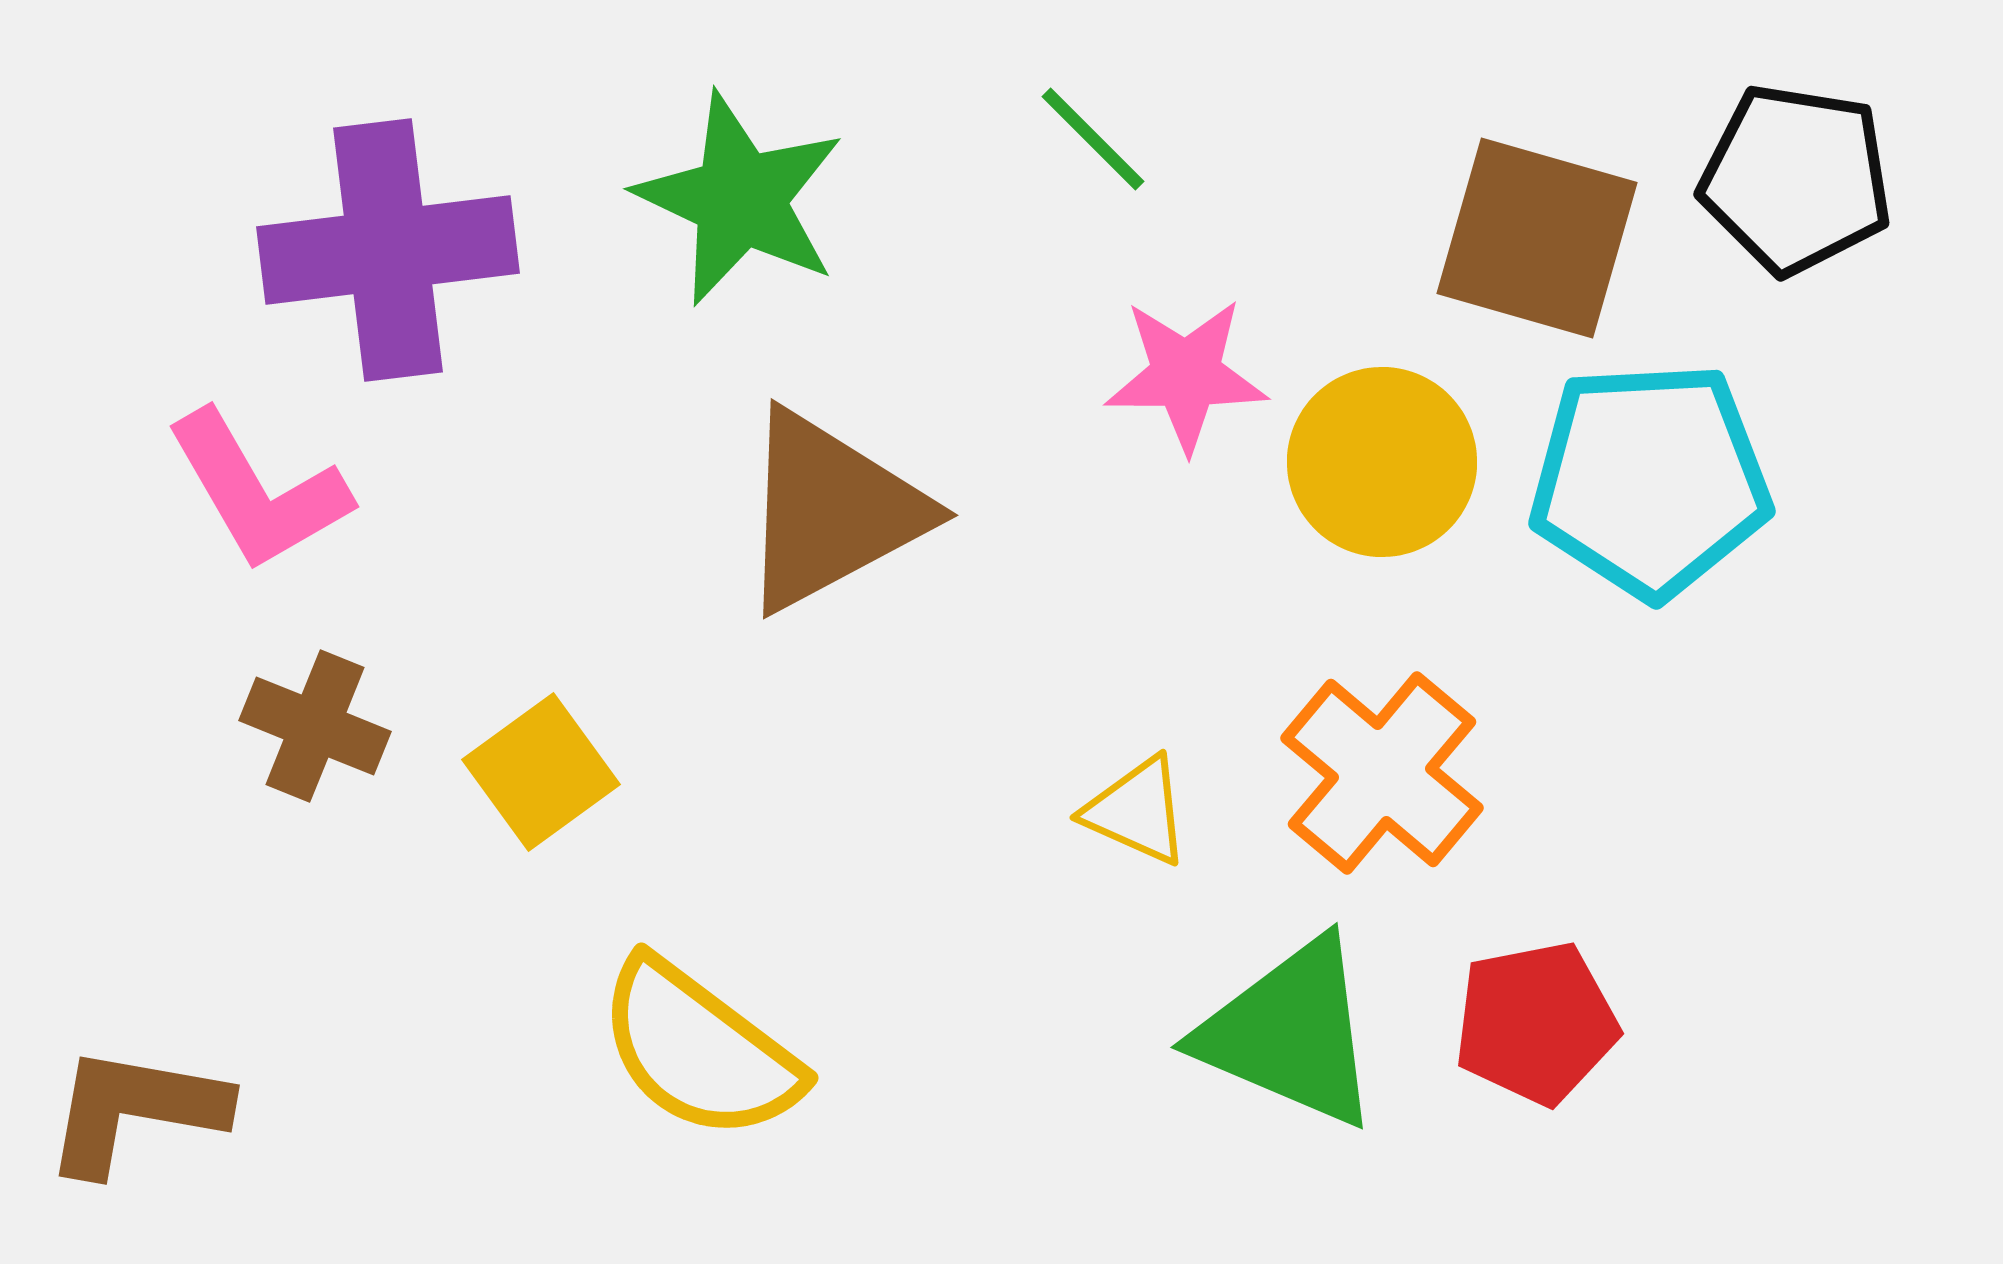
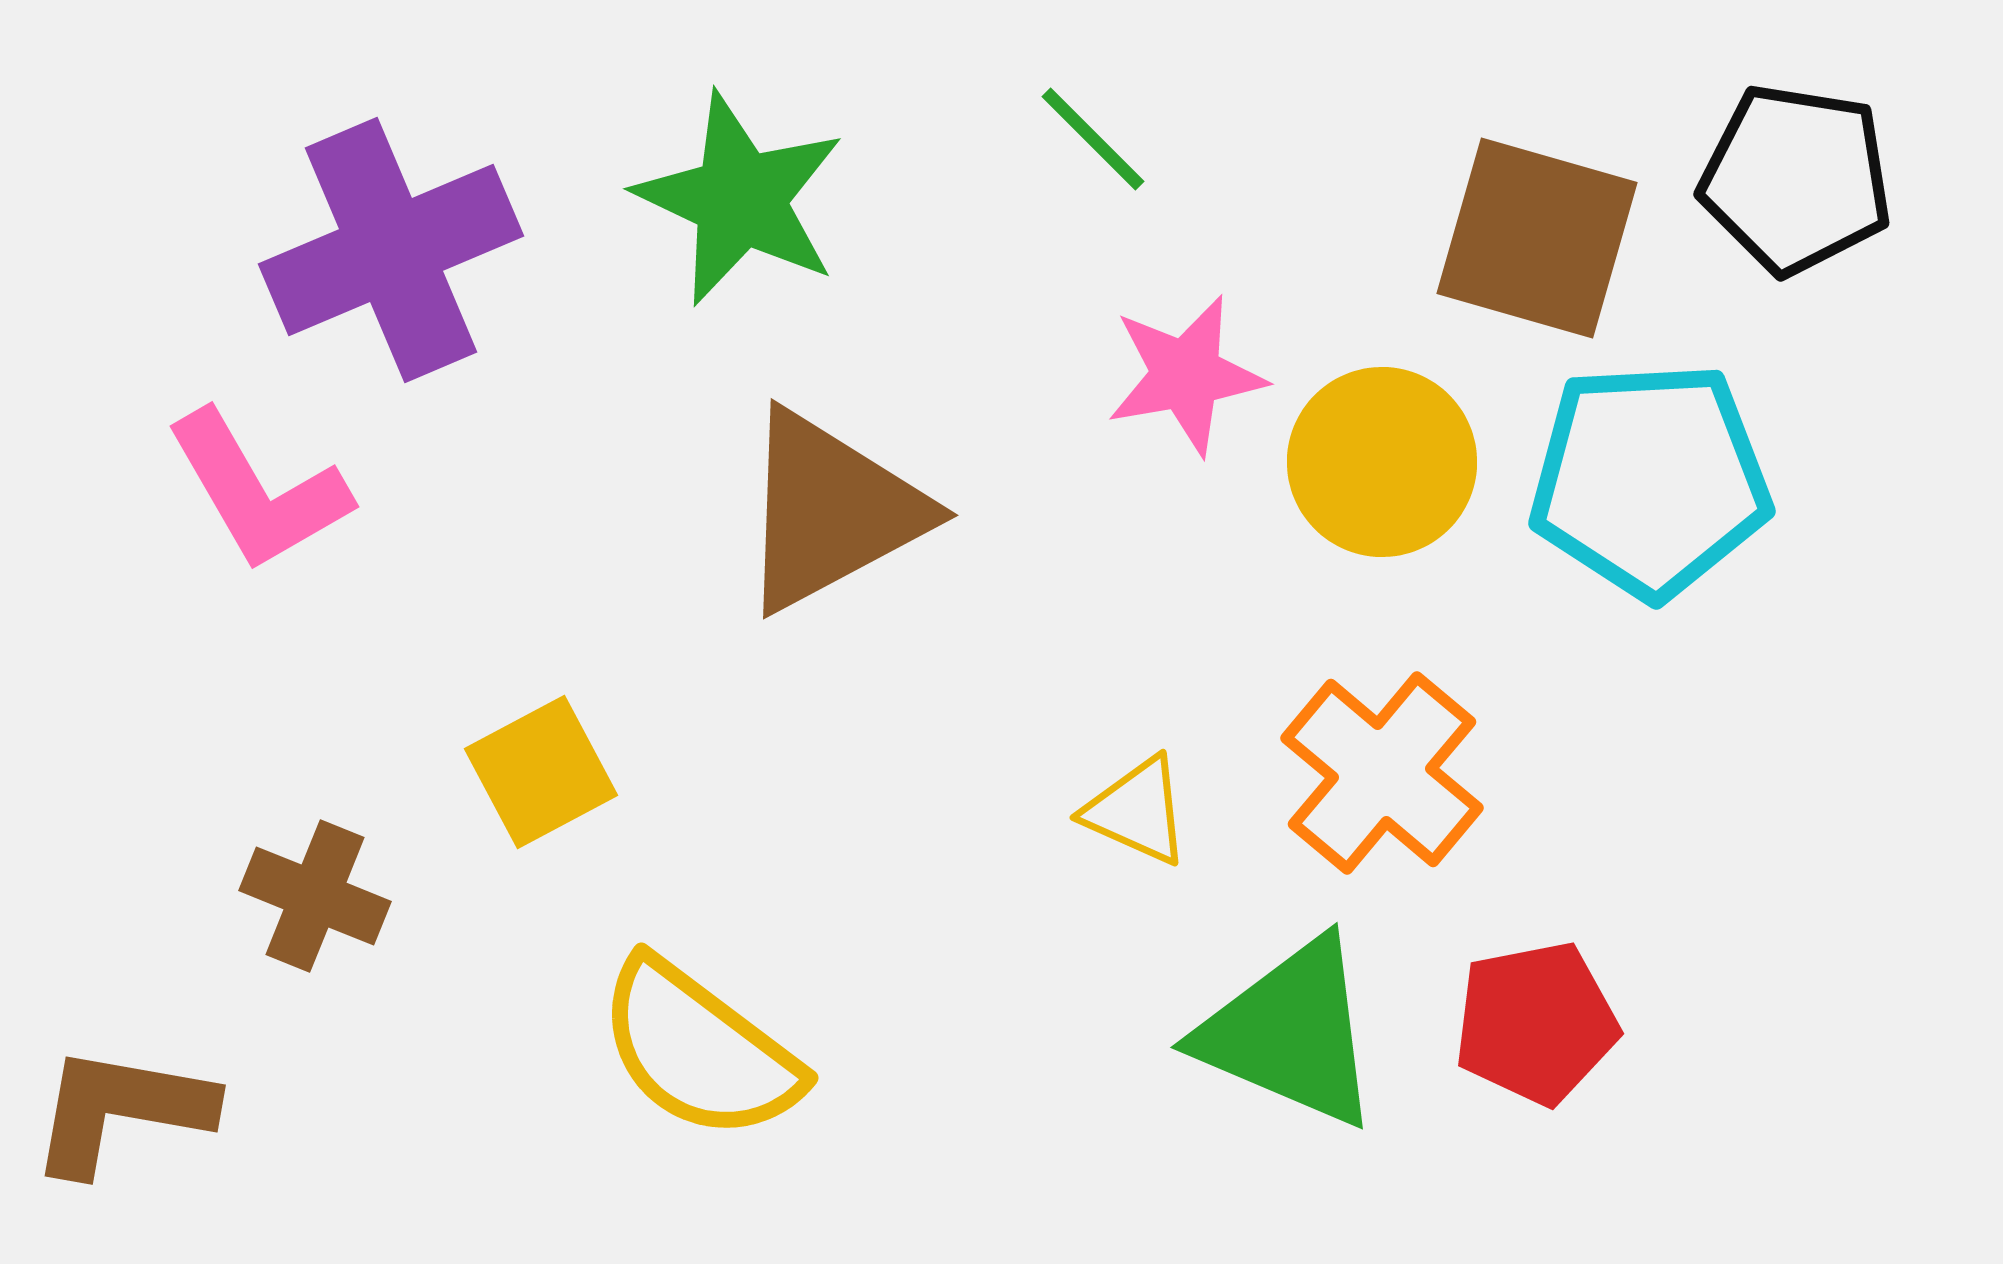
purple cross: moved 3 px right; rotated 16 degrees counterclockwise
pink star: rotated 10 degrees counterclockwise
brown cross: moved 170 px down
yellow square: rotated 8 degrees clockwise
brown L-shape: moved 14 px left
